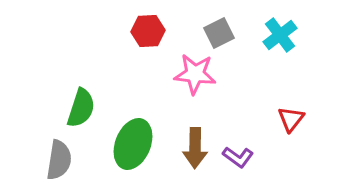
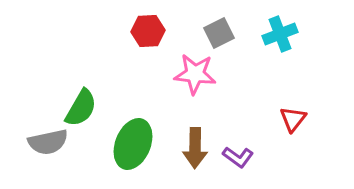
cyan cross: moved 1 px up; rotated 16 degrees clockwise
green semicircle: rotated 12 degrees clockwise
red triangle: moved 2 px right
gray semicircle: moved 11 px left, 18 px up; rotated 69 degrees clockwise
